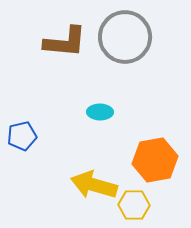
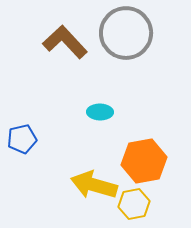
gray circle: moved 1 px right, 4 px up
brown L-shape: rotated 138 degrees counterclockwise
blue pentagon: moved 3 px down
orange hexagon: moved 11 px left, 1 px down
yellow hexagon: moved 1 px up; rotated 12 degrees counterclockwise
